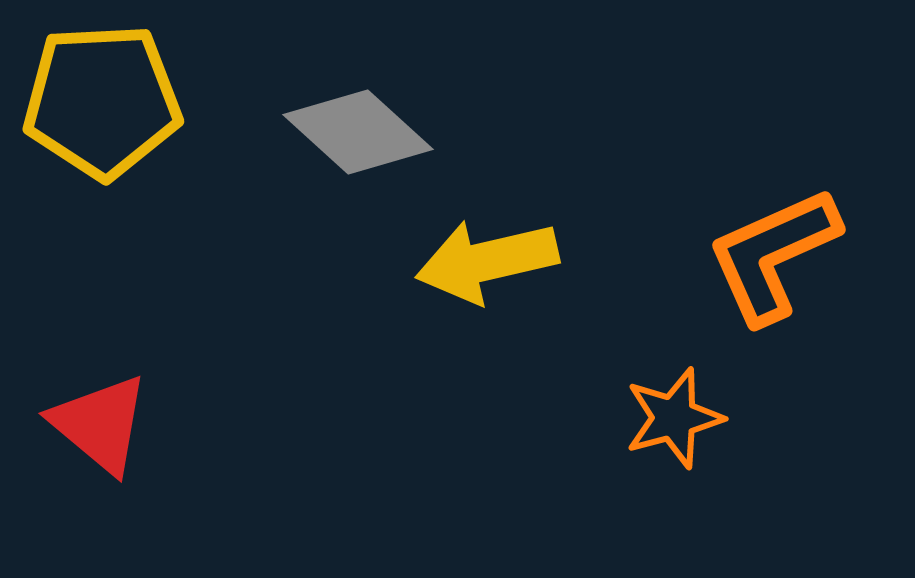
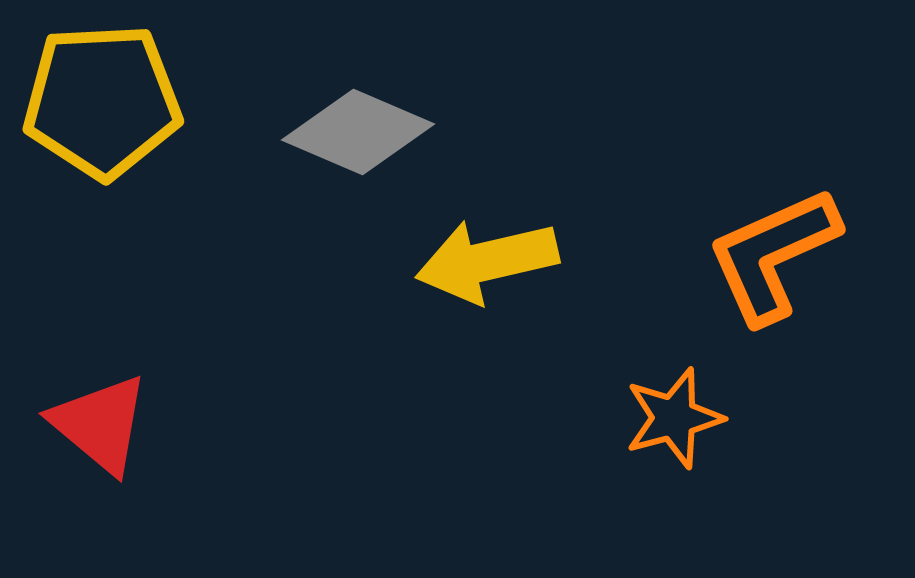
gray diamond: rotated 19 degrees counterclockwise
